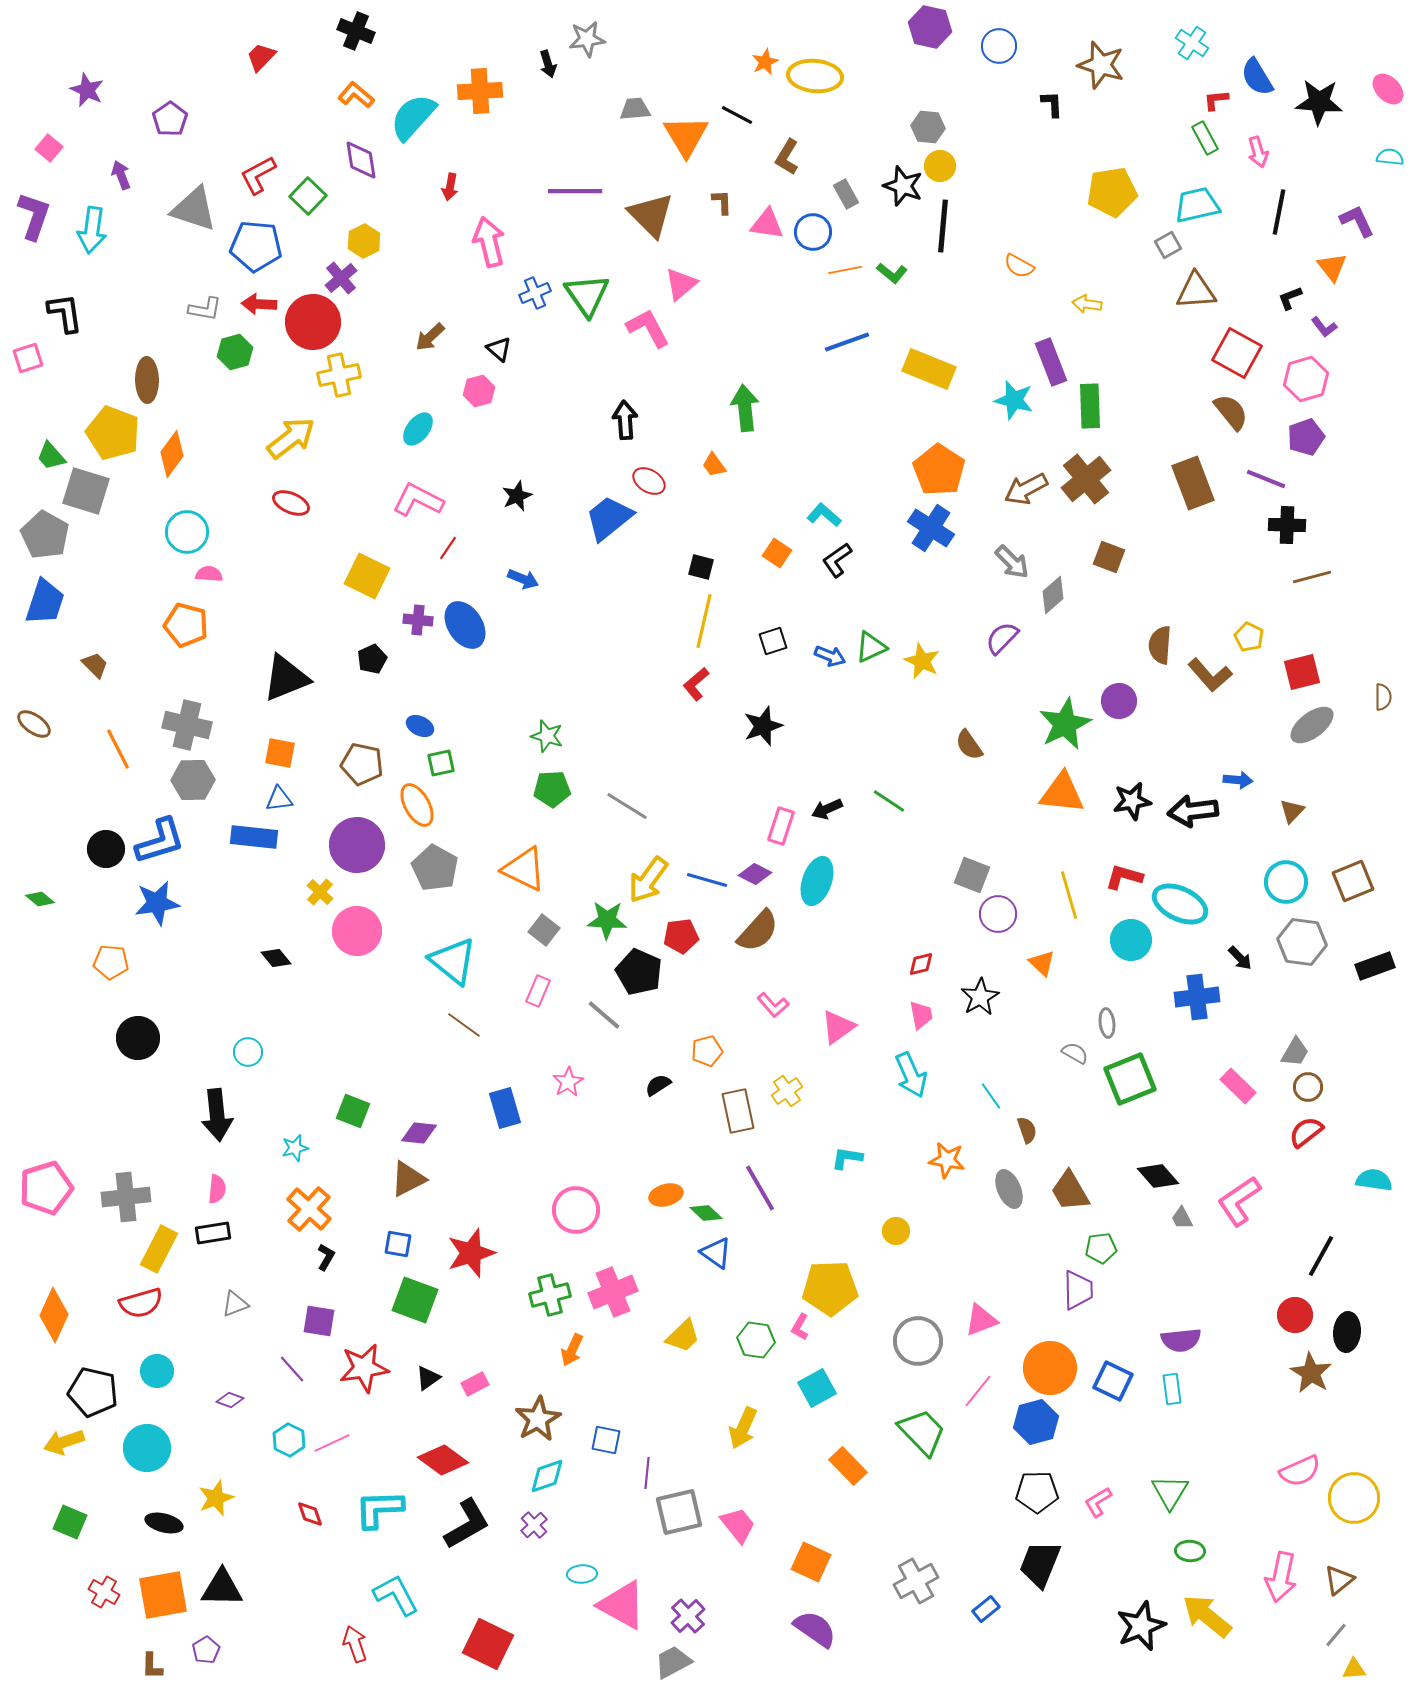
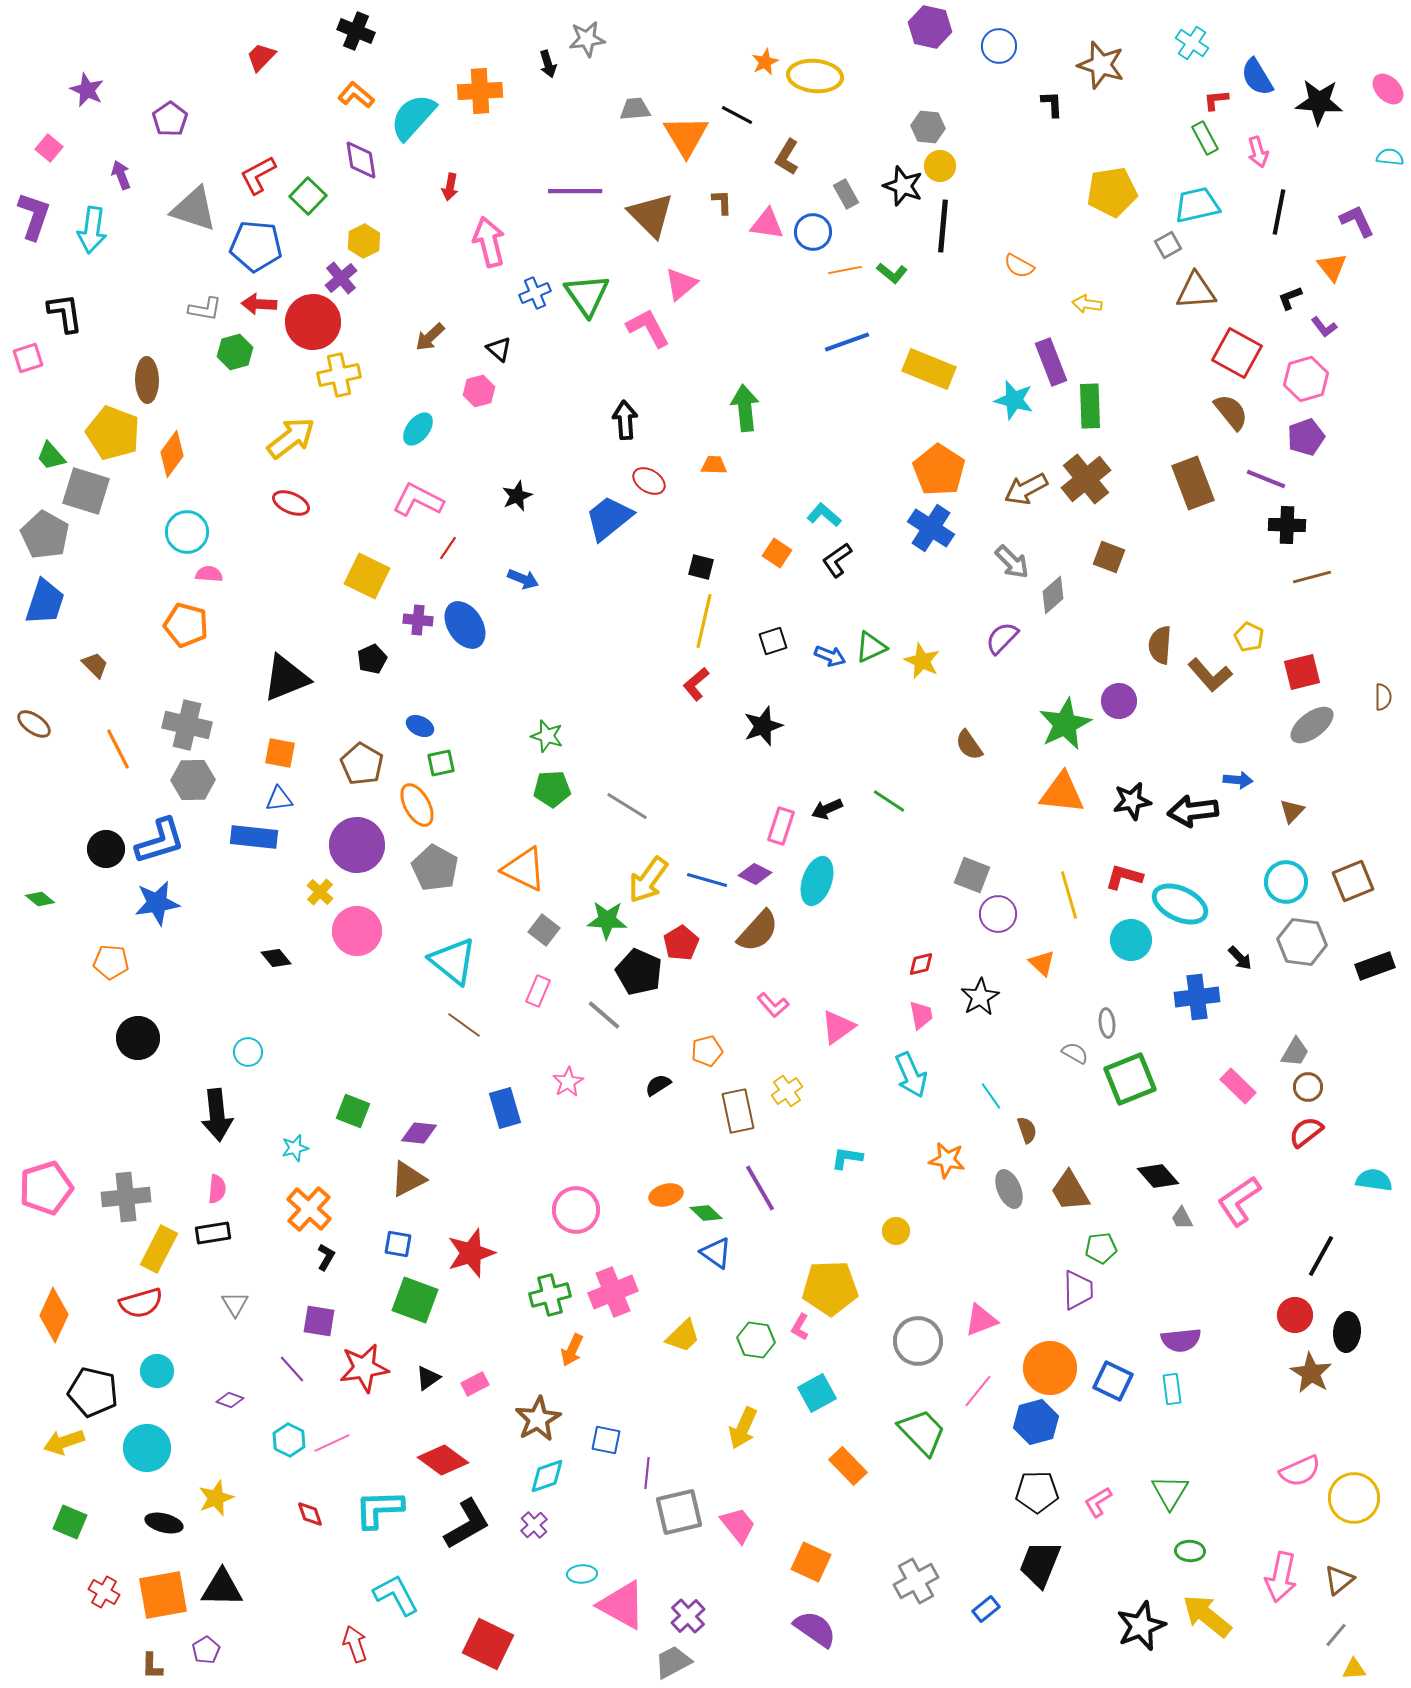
orange trapezoid at (714, 465): rotated 128 degrees clockwise
brown pentagon at (362, 764): rotated 18 degrees clockwise
red pentagon at (681, 936): moved 7 px down; rotated 24 degrees counterclockwise
gray triangle at (235, 1304): rotated 40 degrees counterclockwise
cyan square at (817, 1388): moved 5 px down
